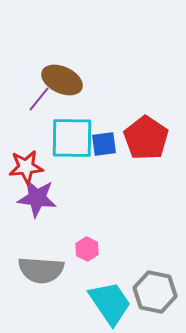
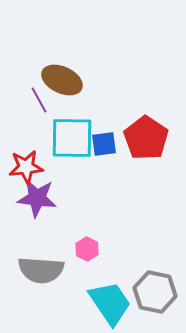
purple line: moved 1 px down; rotated 68 degrees counterclockwise
